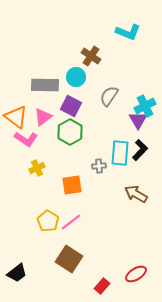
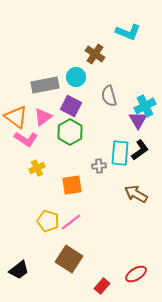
brown cross: moved 4 px right, 2 px up
gray rectangle: rotated 12 degrees counterclockwise
gray semicircle: rotated 50 degrees counterclockwise
black L-shape: rotated 10 degrees clockwise
yellow pentagon: rotated 15 degrees counterclockwise
black trapezoid: moved 2 px right, 3 px up
